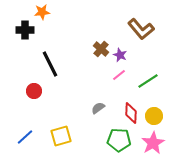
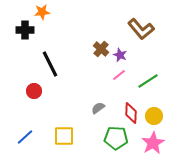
yellow square: moved 3 px right; rotated 15 degrees clockwise
green pentagon: moved 3 px left, 2 px up
